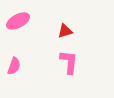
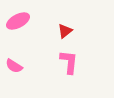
red triangle: rotated 21 degrees counterclockwise
pink semicircle: rotated 102 degrees clockwise
